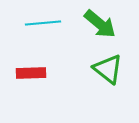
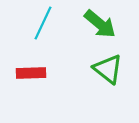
cyan line: rotated 60 degrees counterclockwise
